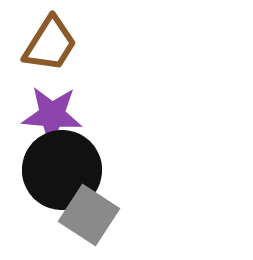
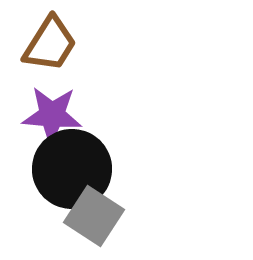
black circle: moved 10 px right, 1 px up
gray square: moved 5 px right, 1 px down
